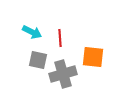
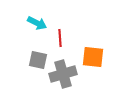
cyan arrow: moved 5 px right, 9 px up
